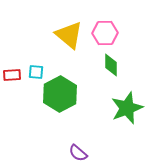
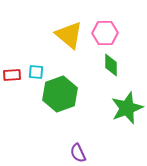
green hexagon: rotated 8 degrees clockwise
purple semicircle: rotated 24 degrees clockwise
